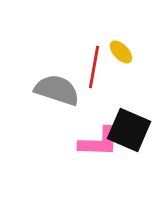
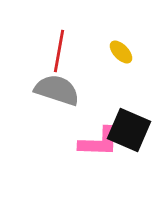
red line: moved 35 px left, 16 px up
